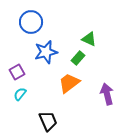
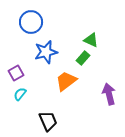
green triangle: moved 2 px right, 1 px down
green rectangle: moved 5 px right
purple square: moved 1 px left, 1 px down
orange trapezoid: moved 3 px left, 2 px up
purple arrow: moved 2 px right
